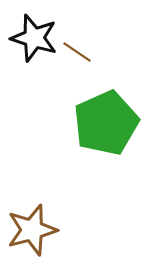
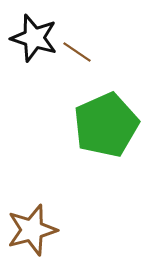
green pentagon: moved 2 px down
